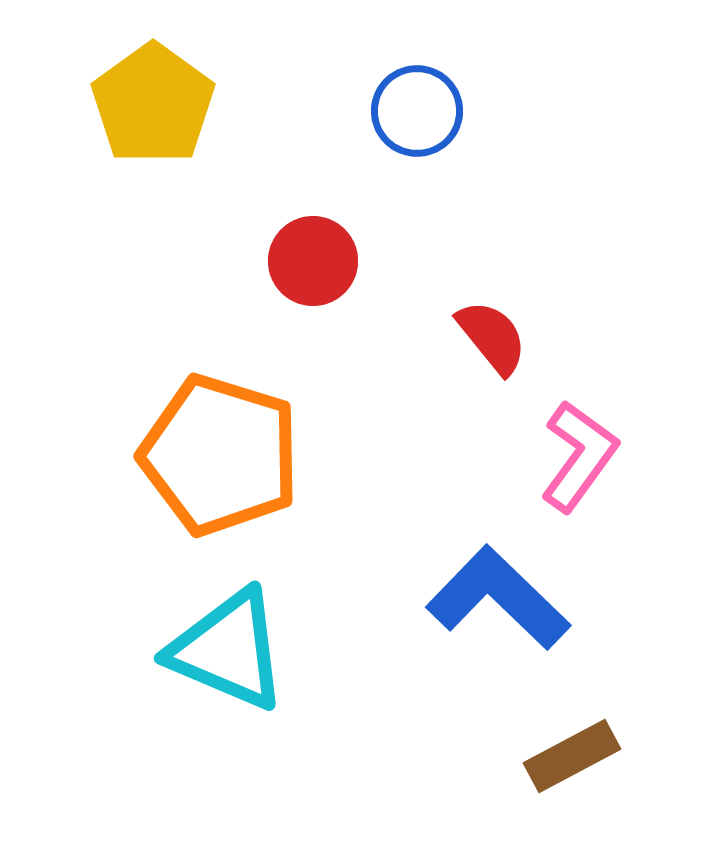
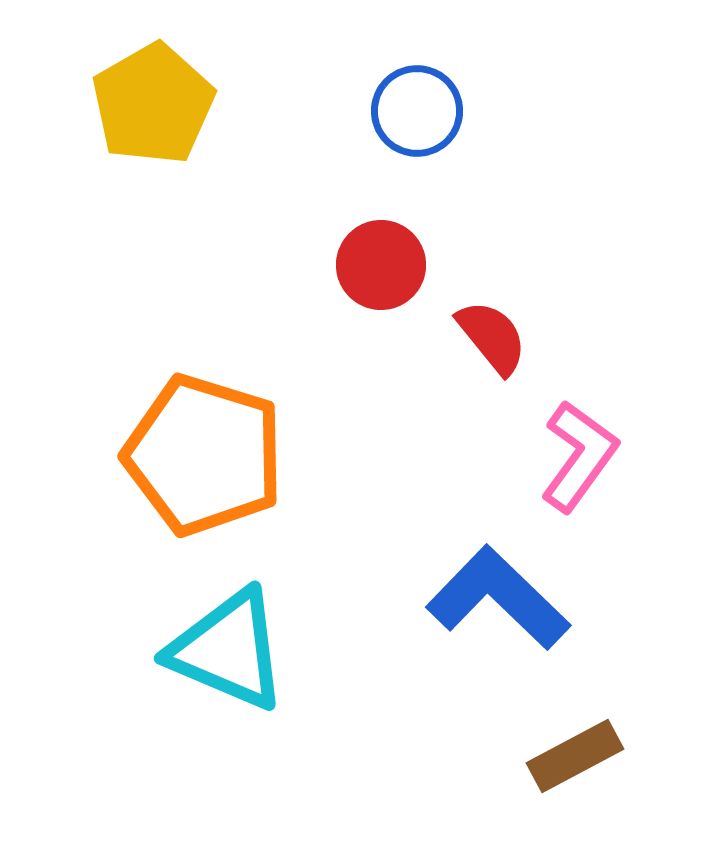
yellow pentagon: rotated 6 degrees clockwise
red circle: moved 68 px right, 4 px down
orange pentagon: moved 16 px left
brown rectangle: moved 3 px right
